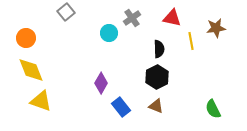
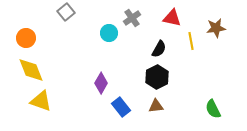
black semicircle: rotated 30 degrees clockwise
brown triangle: rotated 28 degrees counterclockwise
